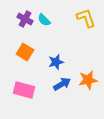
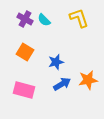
yellow L-shape: moved 7 px left
